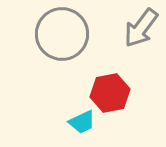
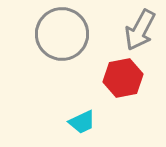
gray arrow: moved 1 px left, 2 px down; rotated 9 degrees counterclockwise
red hexagon: moved 13 px right, 15 px up
